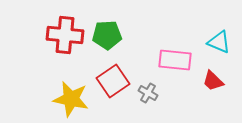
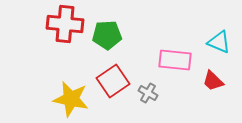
red cross: moved 11 px up
